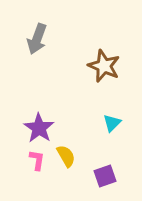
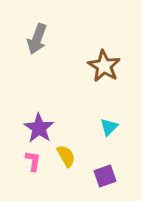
brown star: rotated 8 degrees clockwise
cyan triangle: moved 3 px left, 4 px down
pink L-shape: moved 4 px left, 1 px down
